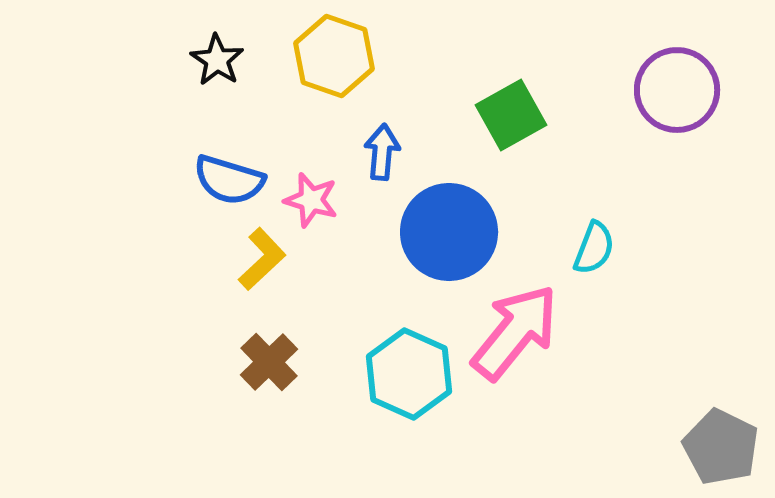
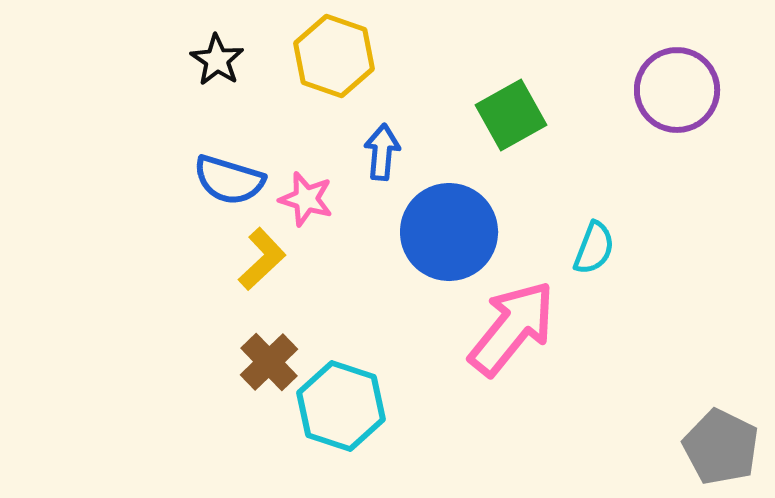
pink star: moved 5 px left, 1 px up
pink arrow: moved 3 px left, 4 px up
cyan hexagon: moved 68 px left, 32 px down; rotated 6 degrees counterclockwise
